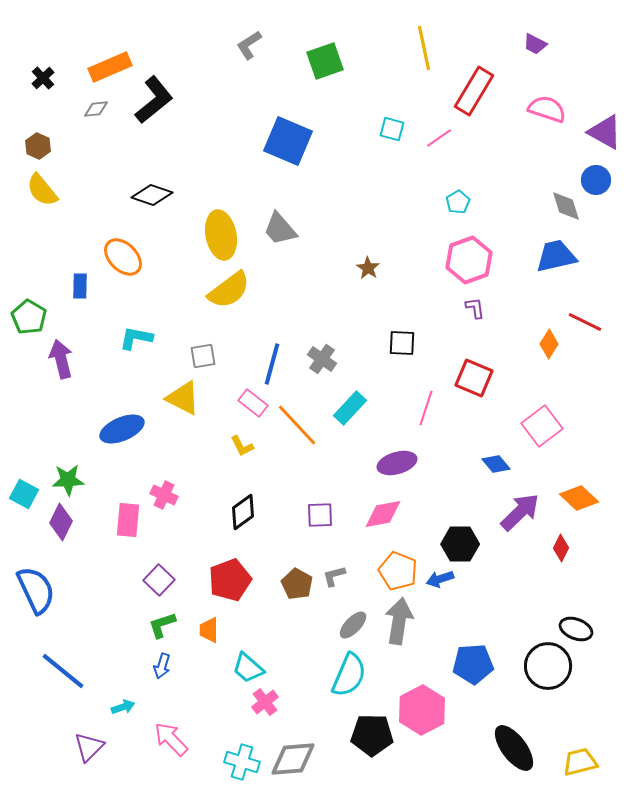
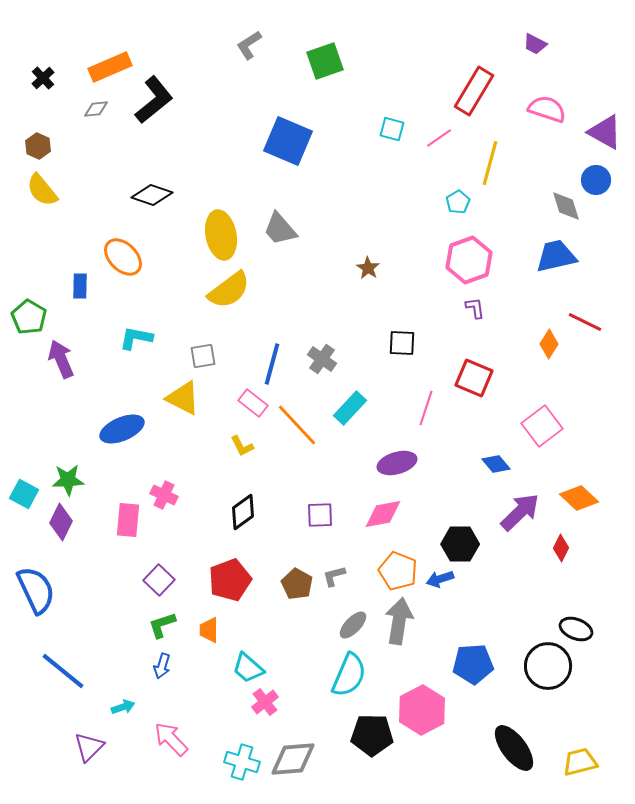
yellow line at (424, 48): moved 66 px right, 115 px down; rotated 27 degrees clockwise
purple arrow at (61, 359): rotated 9 degrees counterclockwise
